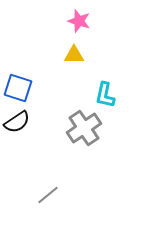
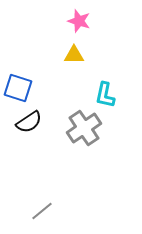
black semicircle: moved 12 px right
gray line: moved 6 px left, 16 px down
